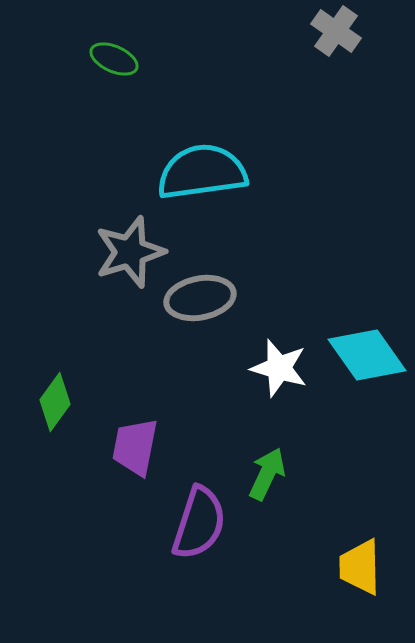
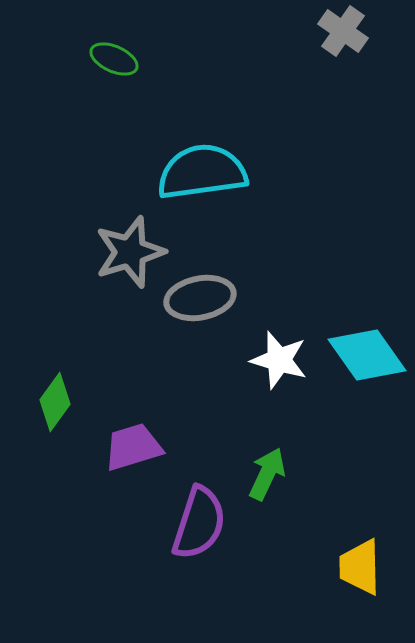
gray cross: moved 7 px right
white star: moved 8 px up
purple trapezoid: moved 2 px left; rotated 62 degrees clockwise
